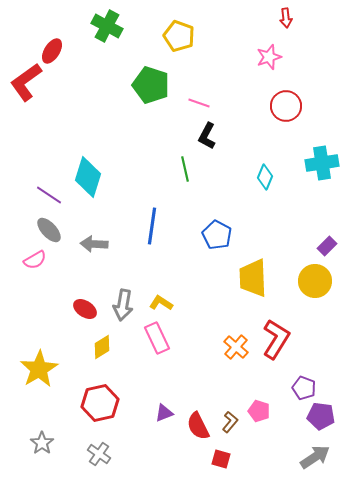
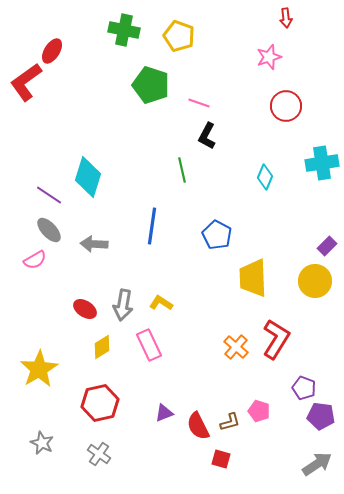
green cross at (107, 26): moved 17 px right, 4 px down; rotated 16 degrees counterclockwise
green line at (185, 169): moved 3 px left, 1 px down
pink rectangle at (157, 338): moved 8 px left, 7 px down
brown L-shape at (230, 422): rotated 35 degrees clockwise
gray star at (42, 443): rotated 10 degrees counterclockwise
gray arrow at (315, 457): moved 2 px right, 7 px down
